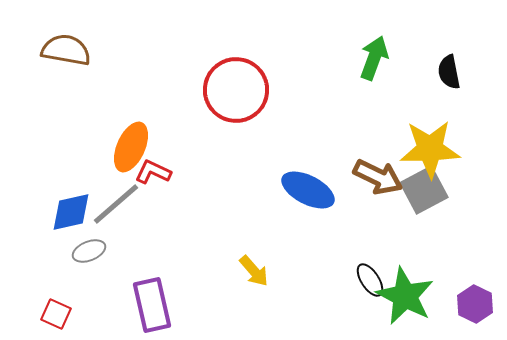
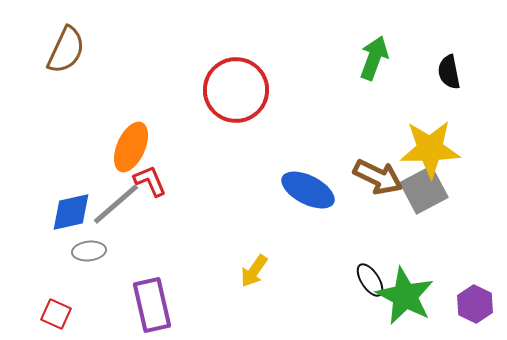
brown semicircle: rotated 105 degrees clockwise
red L-shape: moved 3 px left, 9 px down; rotated 42 degrees clockwise
gray ellipse: rotated 16 degrees clockwise
yellow arrow: rotated 76 degrees clockwise
